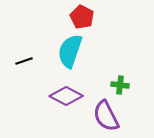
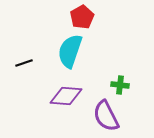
red pentagon: rotated 15 degrees clockwise
black line: moved 2 px down
purple diamond: rotated 24 degrees counterclockwise
